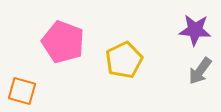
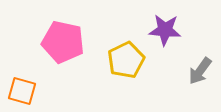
purple star: moved 30 px left
pink pentagon: rotated 9 degrees counterclockwise
yellow pentagon: moved 2 px right
